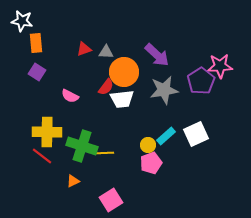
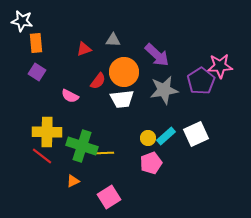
gray triangle: moved 7 px right, 12 px up
red semicircle: moved 8 px left, 6 px up
yellow circle: moved 7 px up
pink square: moved 2 px left, 3 px up
